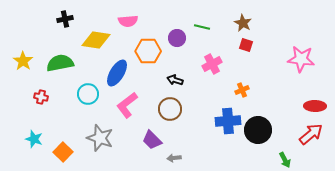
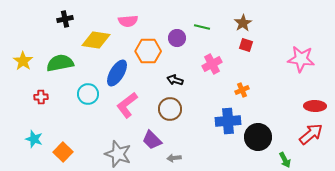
brown star: rotated 12 degrees clockwise
red cross: rotated 16 degrees counterclockwise
black circle: moved 7 px down
gray star: moved 18 px right, 16 px down
